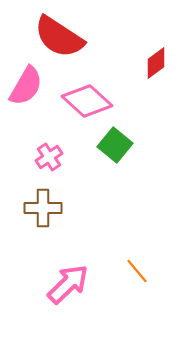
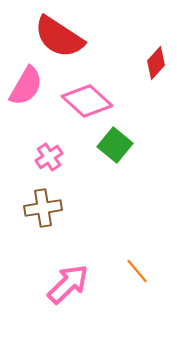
red diamond: rotated 12 degrees counterclockwise
brown cross: rotated 9 degrees counterclockwise
